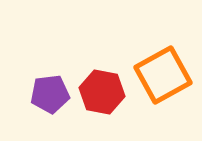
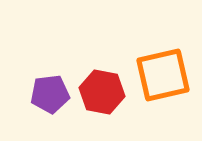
orange square: rotated 16 degrees clockwise
